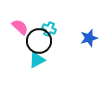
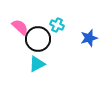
cyan cross: moved 8 px right, 4 px up
black circle: moved 1 px left, 2 px up
cyan triangle: moved 4 px down
